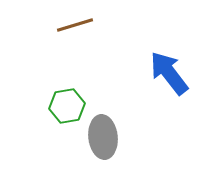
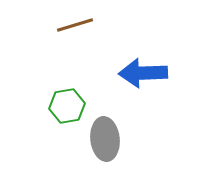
blue arrow: moved 26 px left; rotated 54 degrees counterclockwise
gray ellipse: moved 2 px right, 2 px down
